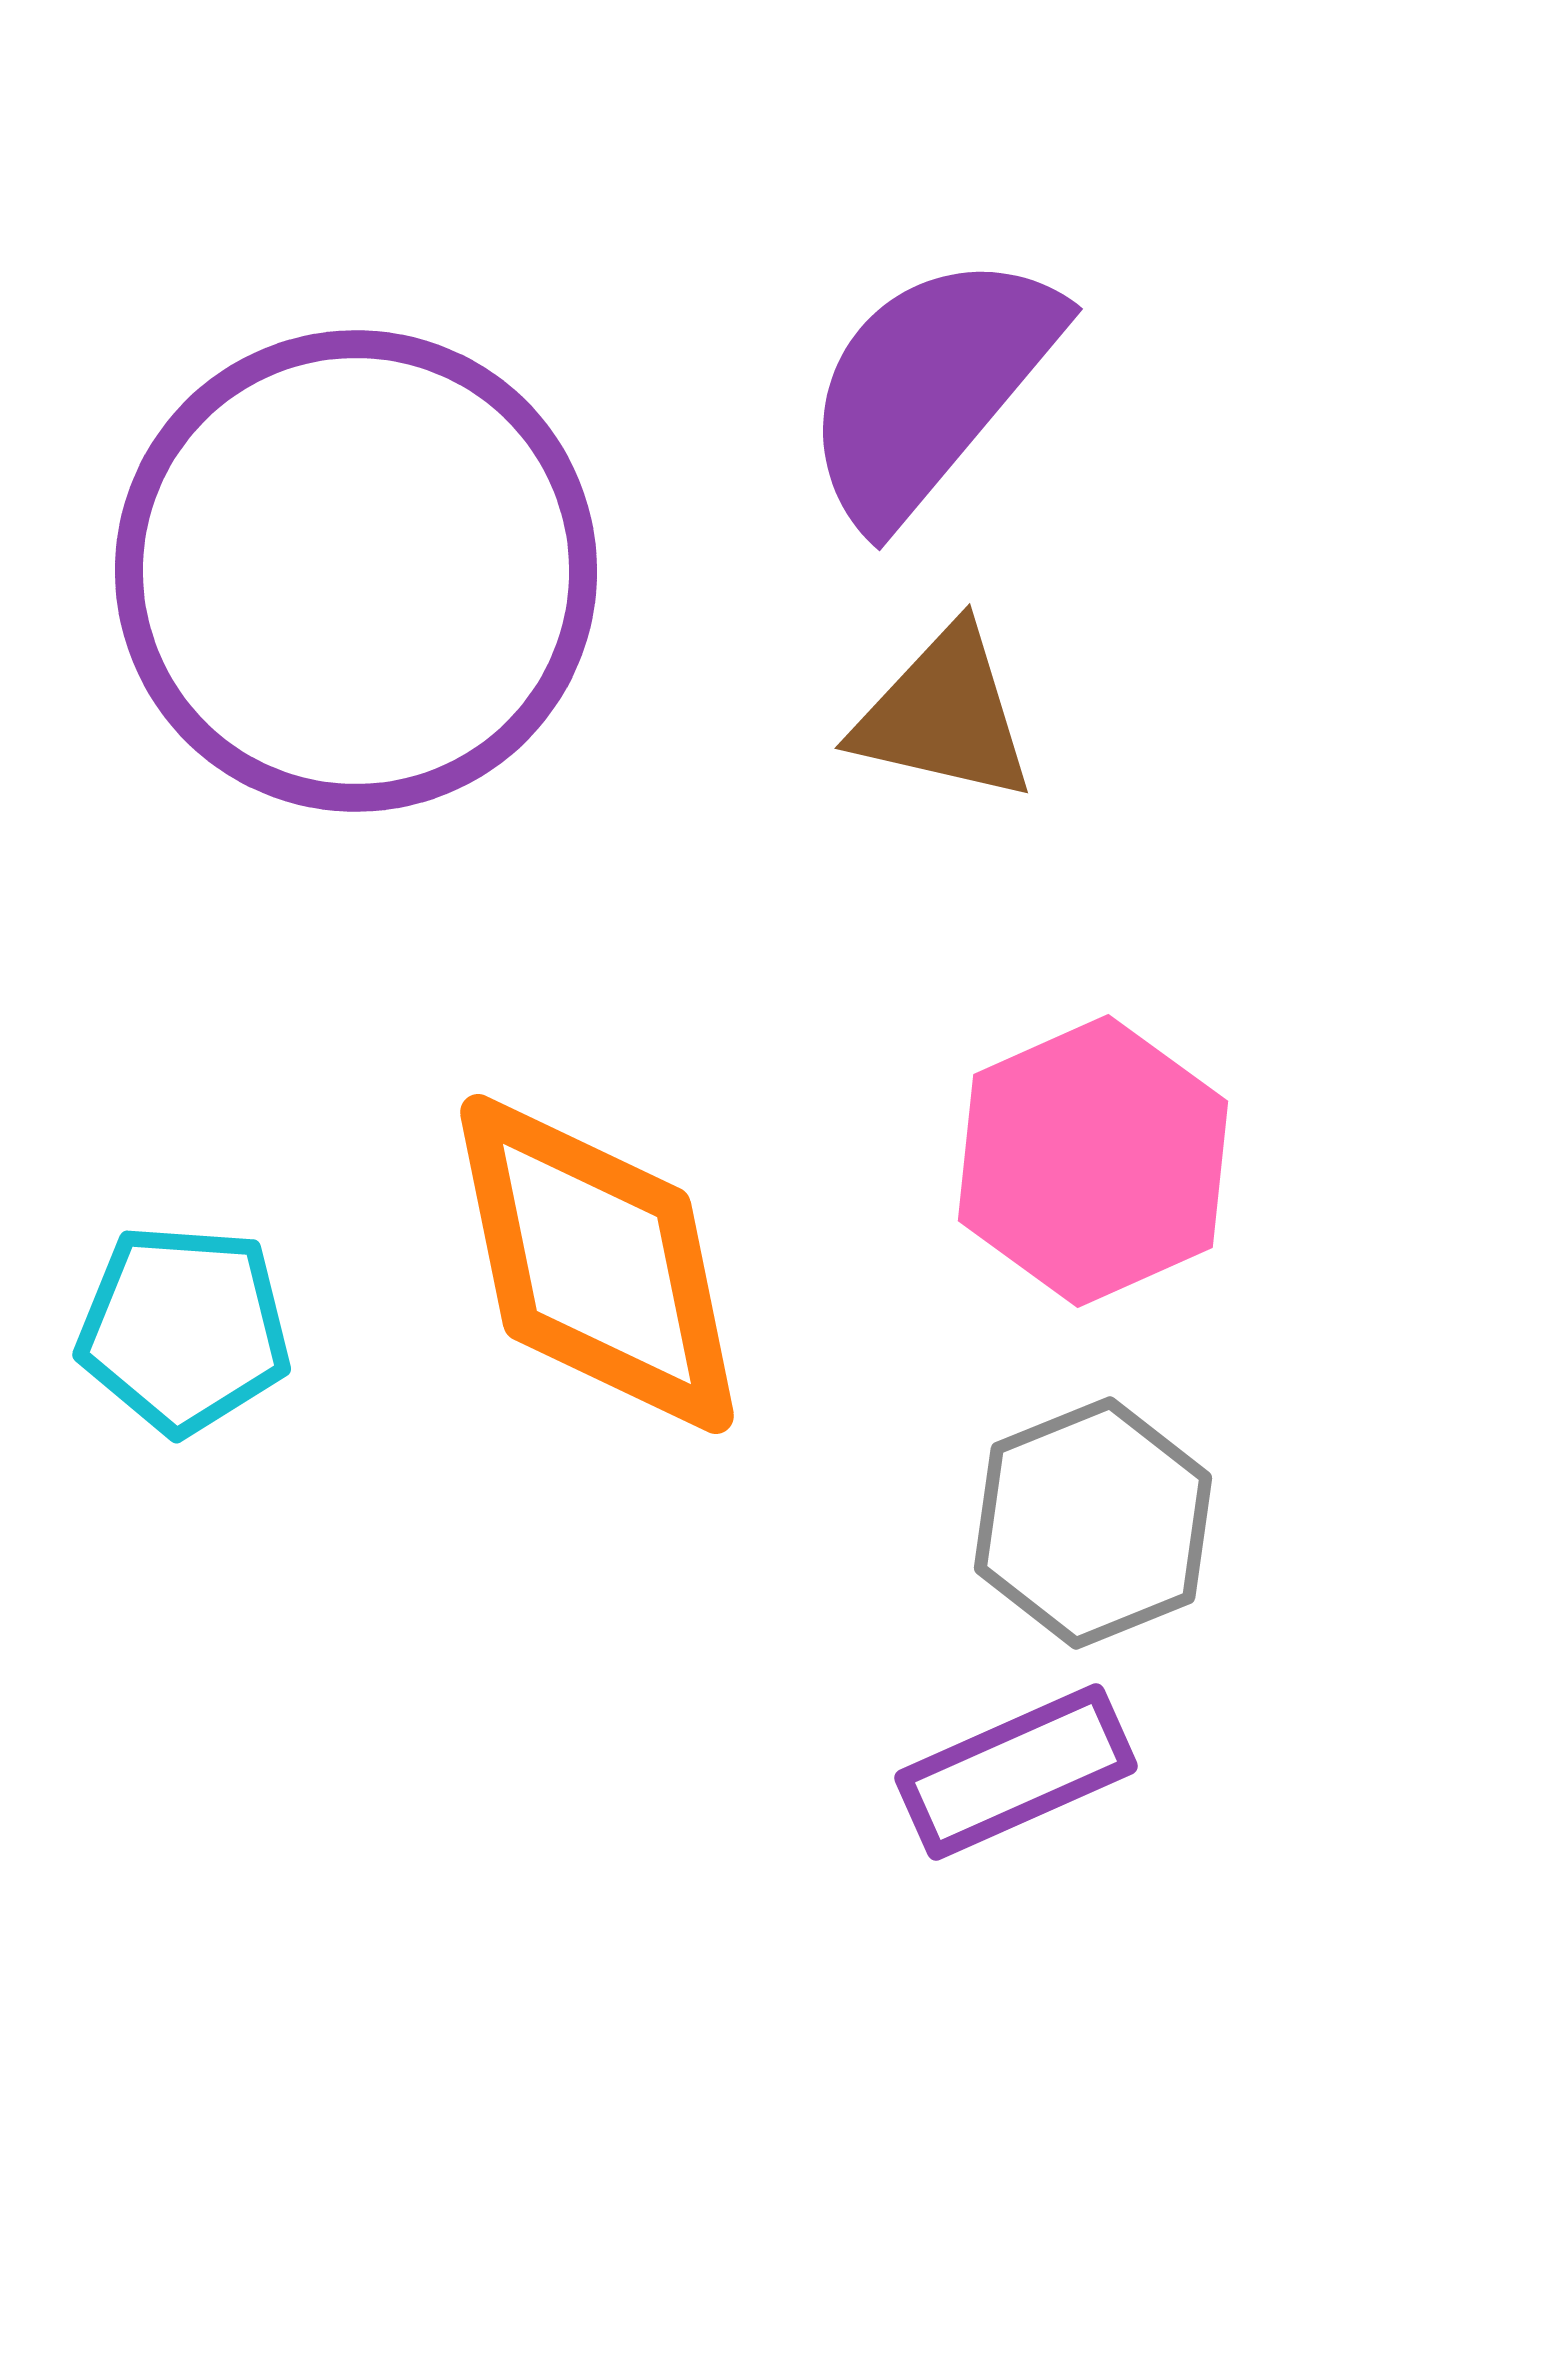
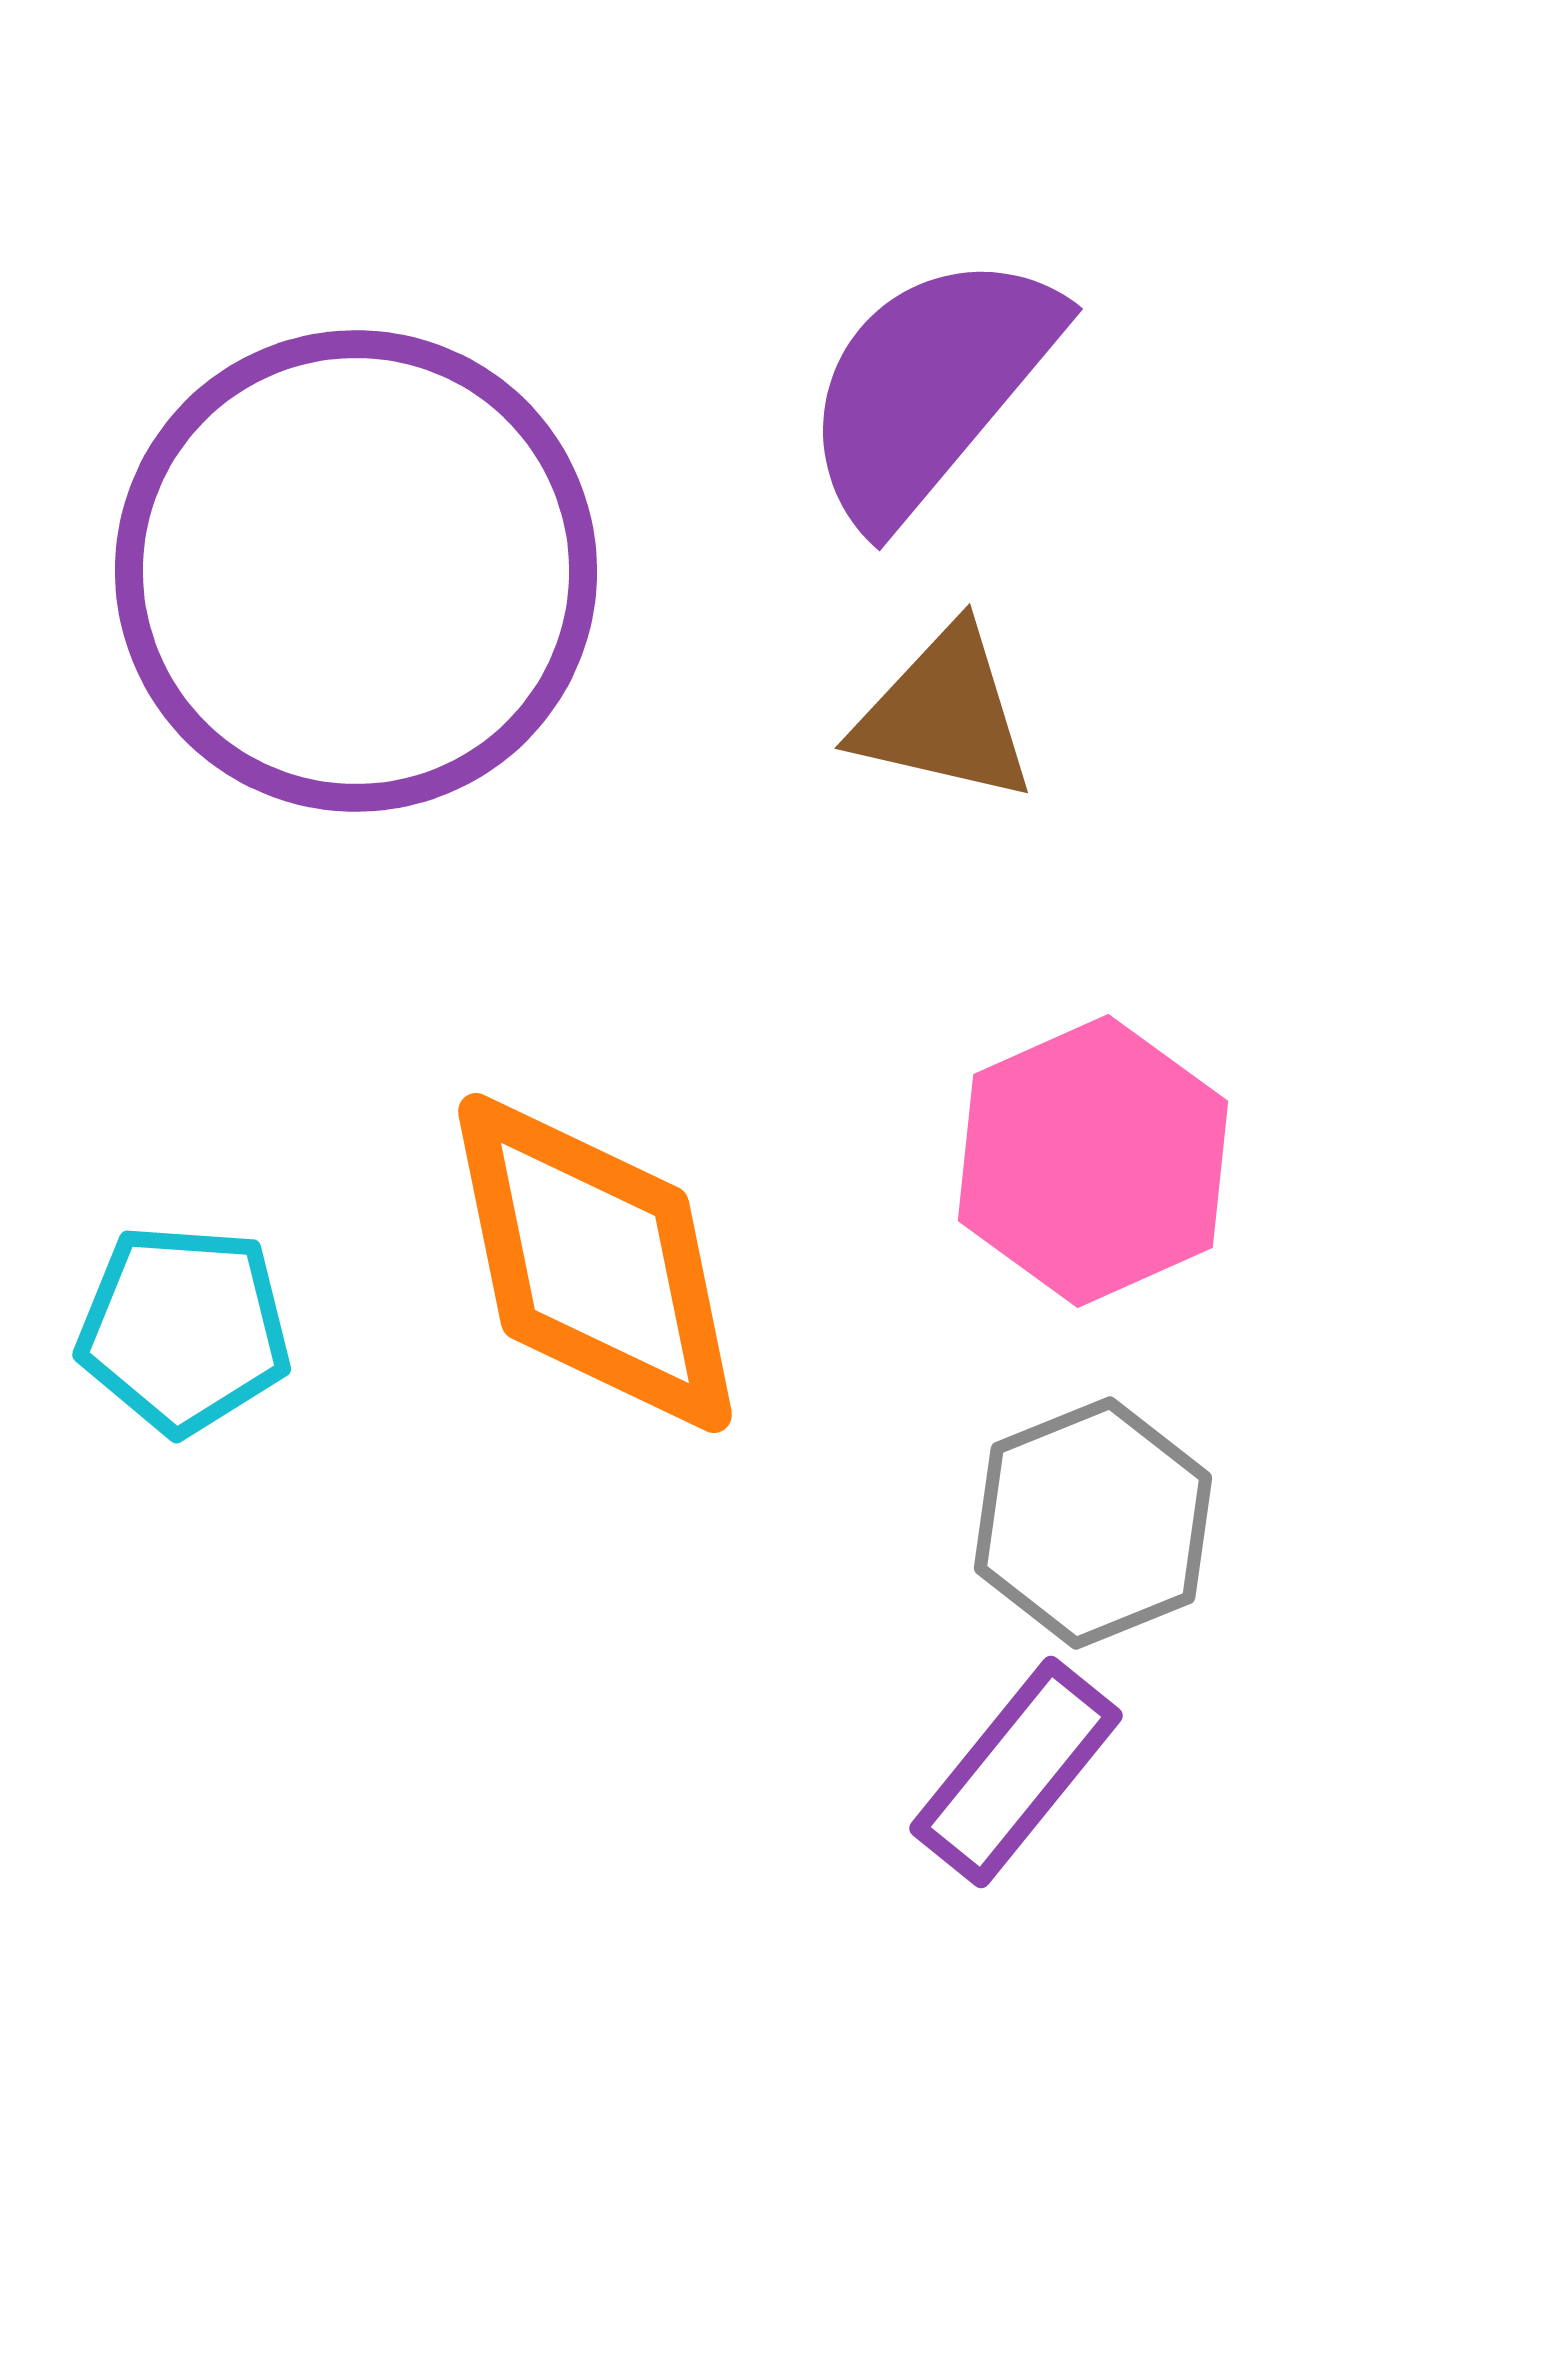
orange diamond: moved 2 px left, 1 px up
purple rectangle: rotated 27 degrees counterclockwise
